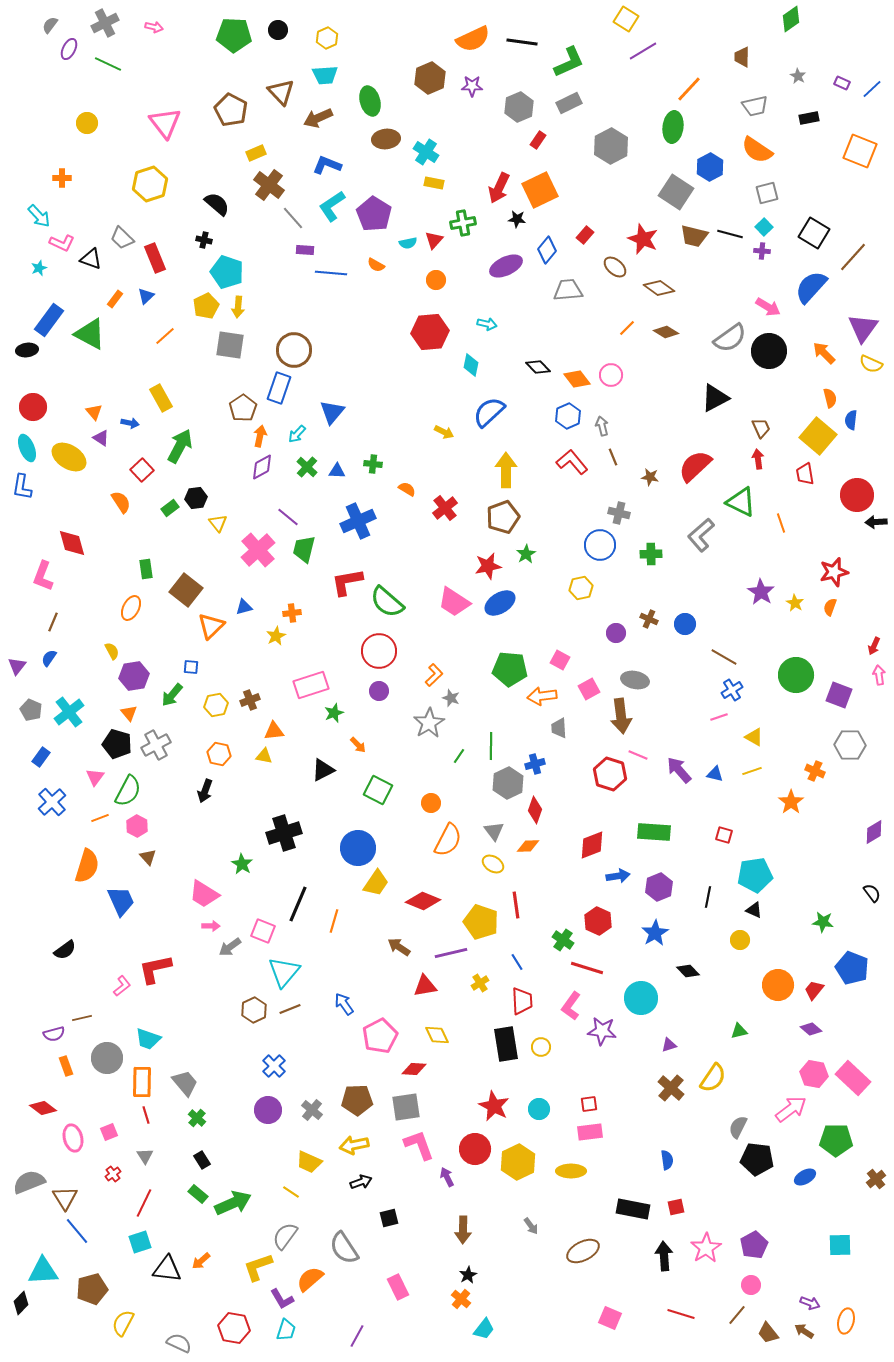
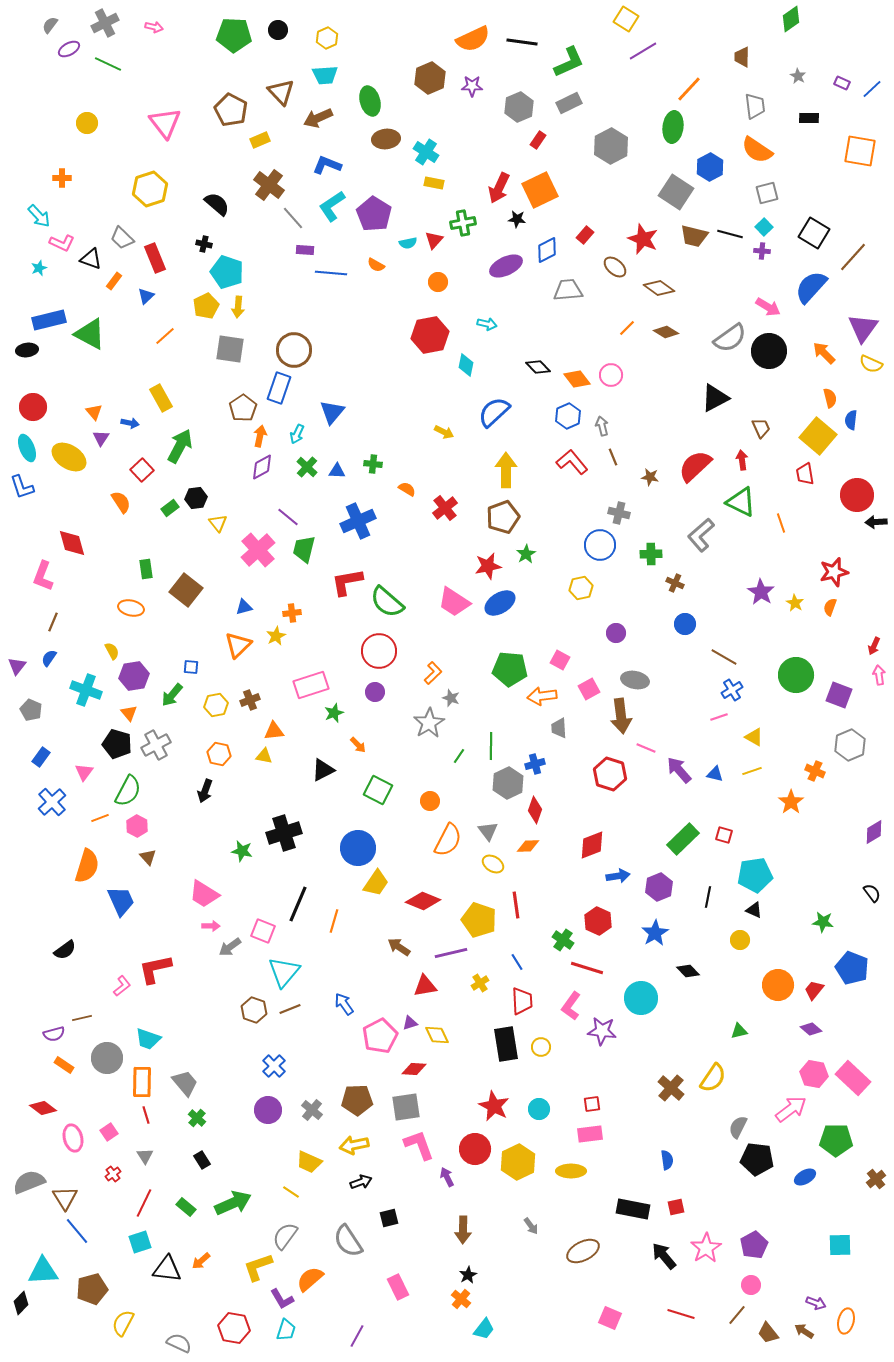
purple ellipse at (69, 49): rotated 35 degrees clockwise
gray trapezoid at (755, 106): rotated 84 degrees counterclockwise
black rectangle at (809, 118): rotated 12 degrees clockwise
orange square at (860, 151): rotated 12 degrees counterclockwise
yellow rectangle at (256, 153): moved 4 px right, 13 px up
yellow hexagon at (150, 184): moved 5 px down
black cross at (204, 240): moved 4 px down
blue diamond at (547, 250): rotated 24 degrees clockwise
orange circle at (436, 280): moved 2 px right, 2 px down
orange rectangle at (115, 299): moved 1 px left, 18 px up
blue rectangle at (49, 320): rotated 40 degrees clockwise
red hexagon at (430, 332): moved 3 px down; rotated 6 degrees counterclockwise
gray square at (230, 345): moved 4 px down
cyan diamond at (471, 365): moved 5 px left
blue semicircle at (489, 412): moved 5 px right
cyan arrow at (297, 434): rotated 18 degrees counterclockwise
purple triangle at (101, 438): rotated 30 degrees clockwise
red arrow at (758, 459): moved 16 px left, 1 px down
blue L-shape at (22, 487): rotated 28 degrees counterclockwise
orange ellipse at (131, 608): rotated 75 degrees clockwise
brown cross at (649, 619): moved 26 px right, 36 px up
orange triangle at (211, 626): moved 27 px right, 19 px down
orange L-shape at (434, 675): moved 1 px left, 2 px up
purple circle at (379, 691): moved 4 px left, 1 px down
cyan cross at (69, 712): moved 17 px right, 22 px up; rotated 32 degrees counterclockwise
gray hexagon at (850, 745): rotated 24 degrees counterclockwise
pink line at (638, 755): moved 8 px right, 7 px up
pink triangle at (95, 777): moved 11 px left, 5 px up
orange circle at (431, 803): moved 1 px left, 2 px up
gray triangle at (494, 831): moved 6 px left
green rectangle at (654, 832): moved 29 px right, 7 px down; rotated 48 degrees counterclockwise
green star at (242, 864): moved 13 px up; rotated 20 degrees counterclockwise
yellow pentagon at (481, 922): moved 2 px left, 2 px up
brown hexagon at (254, 1010): rotated 15 degrees counterclockwise
purple triangle at (669, 1045): moved 259 px left, 22 px up
orange rectangle at (66, 1066): moved 2 px left, 1 px up; rotated 36 degrees counterclockwise
red square at (589, 1104): moved 3 px right
pink square at (109, 1132): rotated 12 degrees counterclockwise
pink rectangle at (590, 1132): moved 2 px down
green rectangle at (198, 1194): moved 12 px left, 13 px down
gray semicircle at (344, 1248): moved 4 px right, 7 px up
black arrow at (664, 1256): rotated 36 degrees counterclockwise
purple arrow at (810, 1303): moved 6 px right
